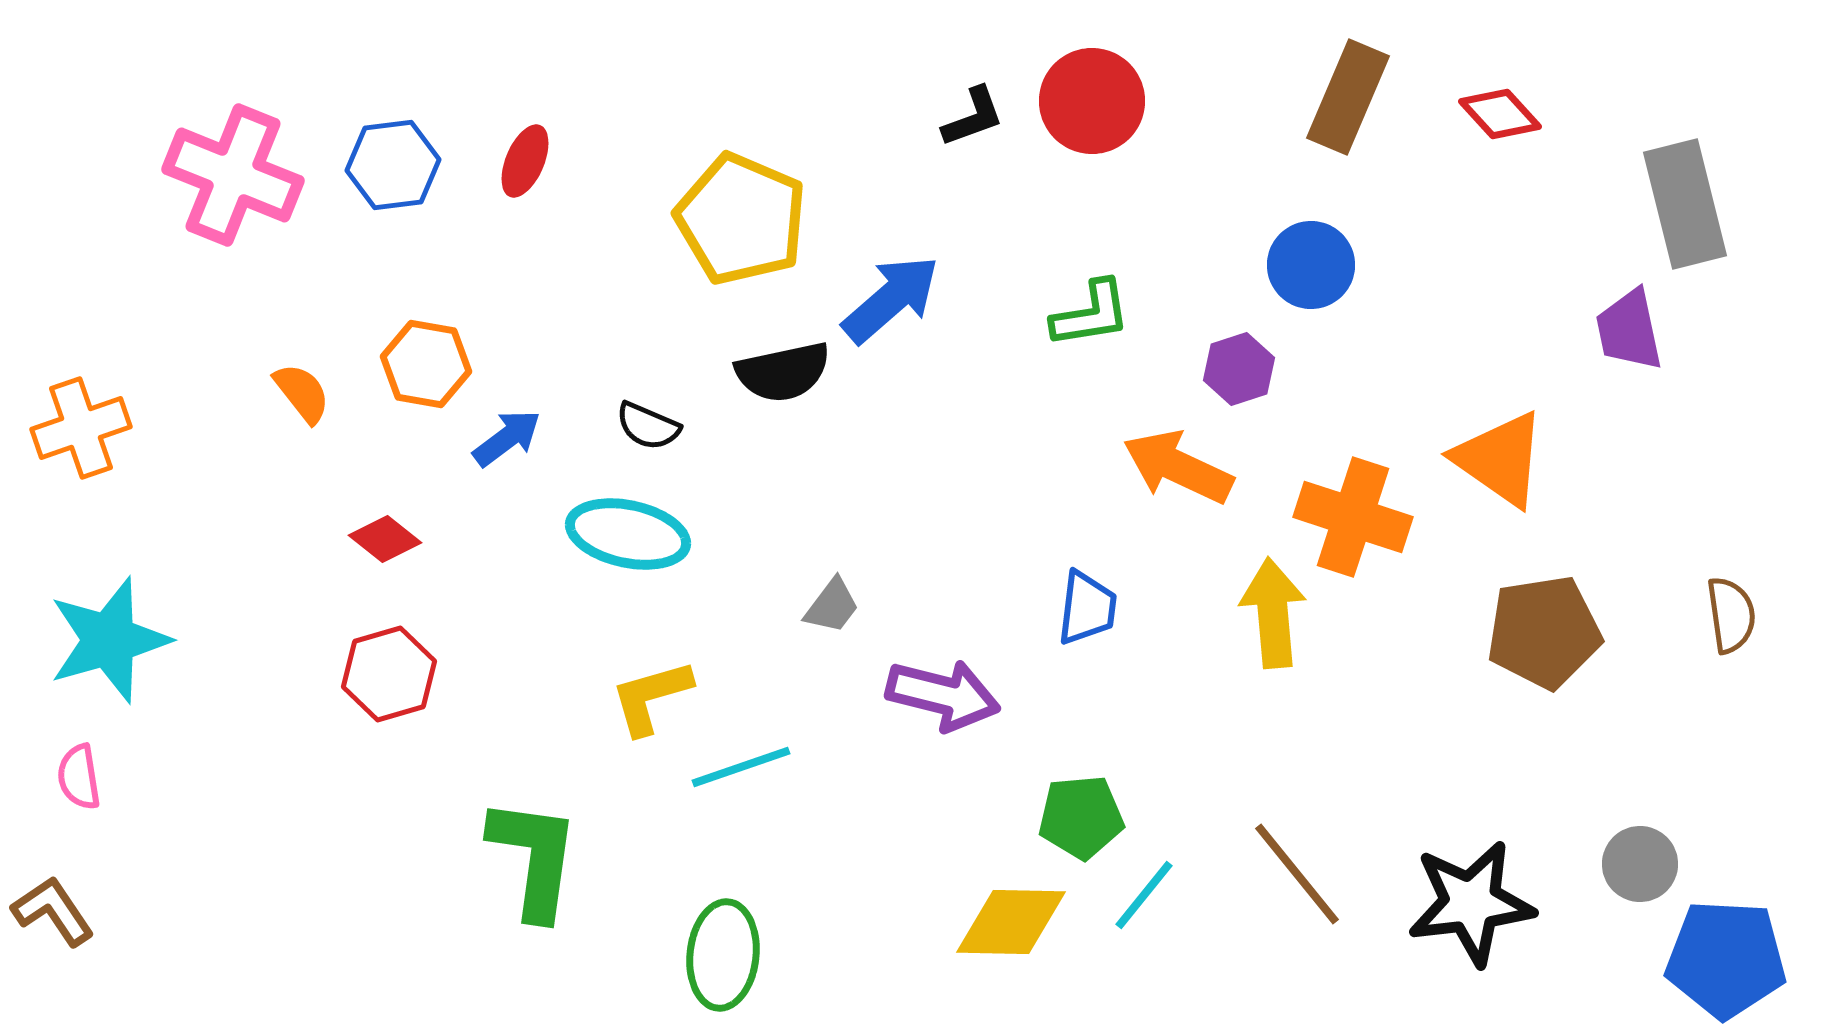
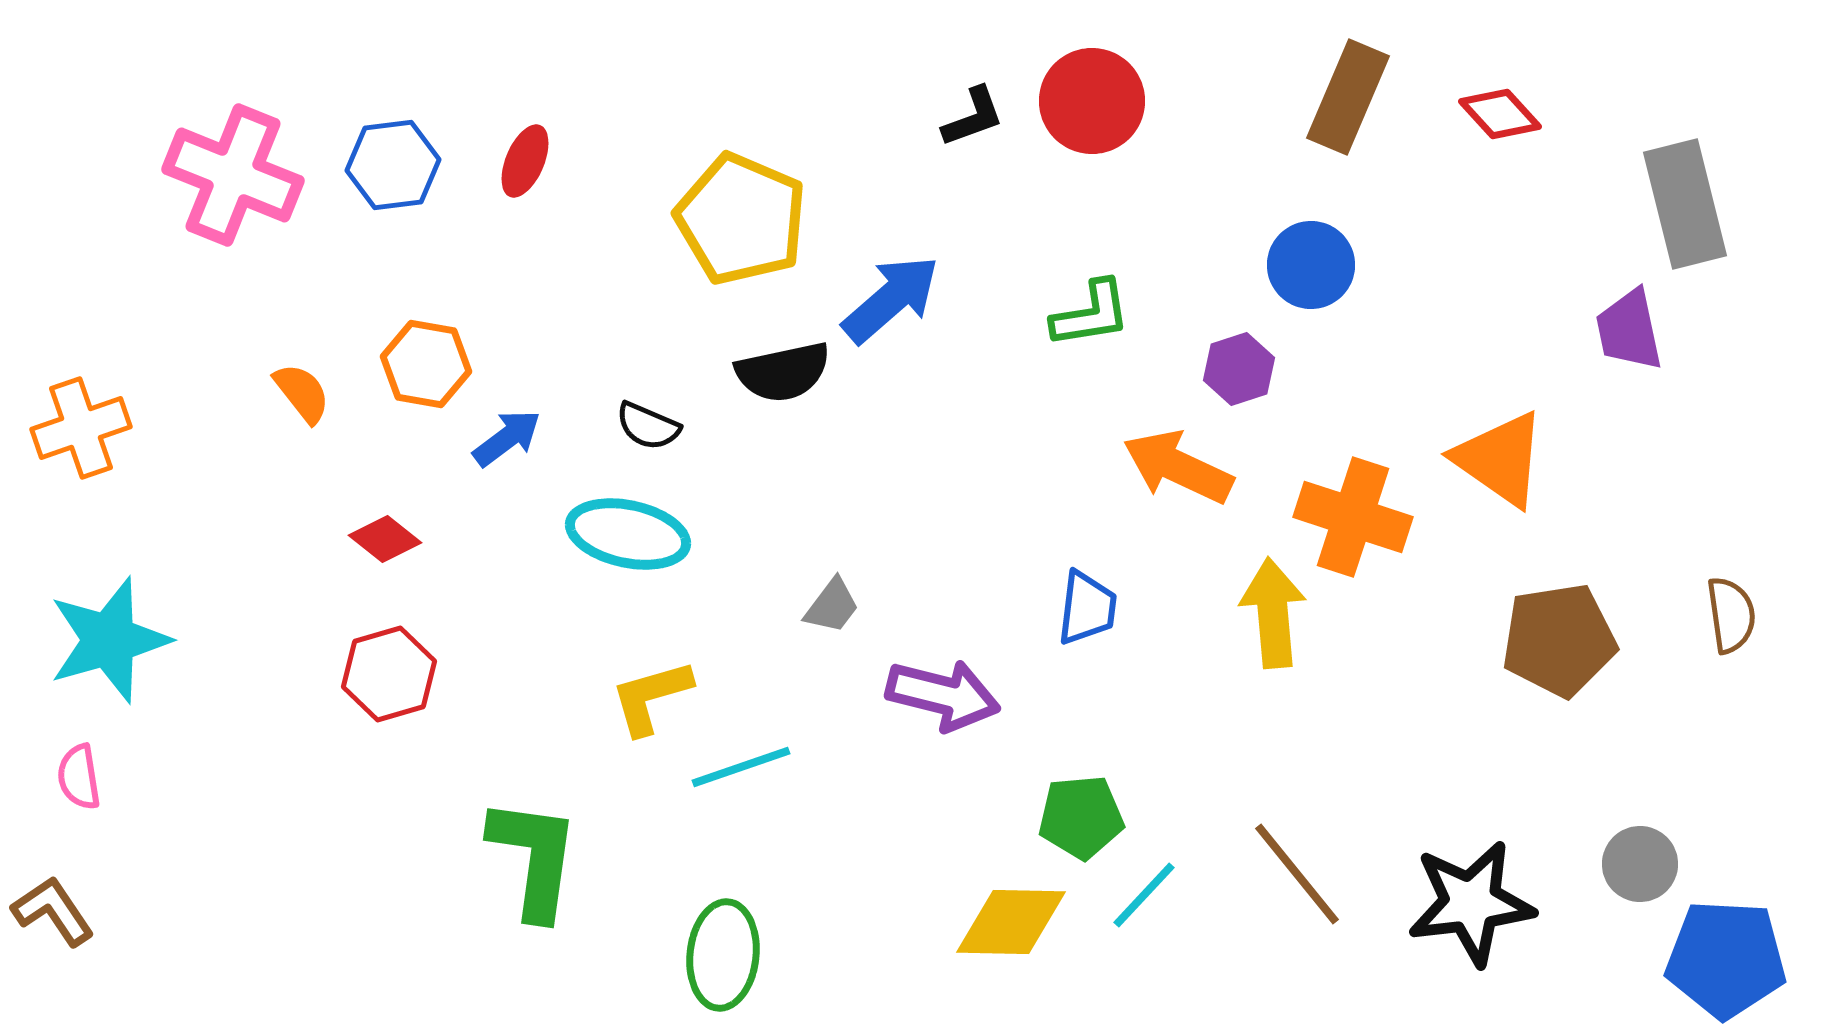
brown pentagon at (1544, 632): moved 15 px right, 8 px down
cyan line at (1144, 895): rotated 4 degrees clockwise
